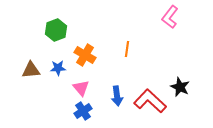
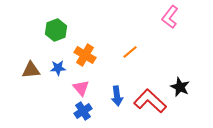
orange line: moved 3 px right, 3 px down; rotated 42 degrees clockwise
